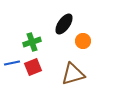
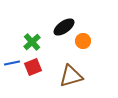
black ellipse: moved 3 px down; rotated 20 degrees clockwise
green cross: rotated 24 degrees counterclockwise
brown triangle: moved 2 px left, 2 px down
